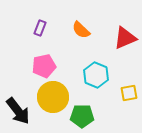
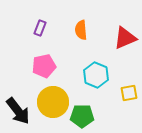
orange semicircle: rotated 42 degrees clockwise
yellow circle: moved 5 px down
